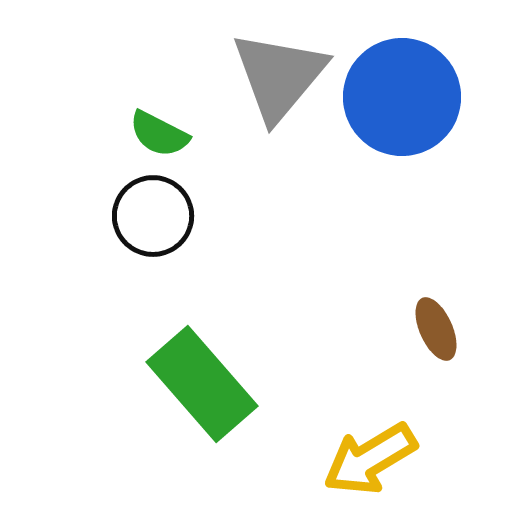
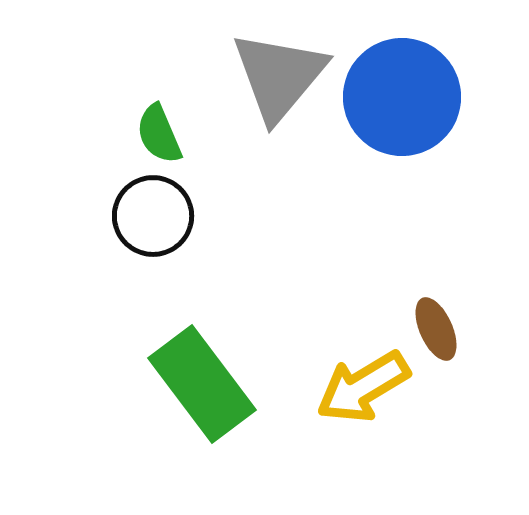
green semicircle: rotated 40 degrees clockwise
green rectangle: rotated 4 degrees clockwise
yellow arrow: moved 7 px left, 72 px up
